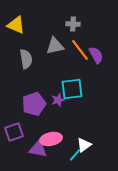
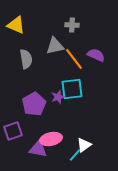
gray cross: moved 1 px left, 1 px down
orange line: moved 6 px left, 9 px down
purple semicircle: rotated 36 degrees counterclockwise
purple star: moved 3 px up
purple pentagon: rotated 10 degrees counterclockwise
purple square: moved 1 px left, 1 px up
